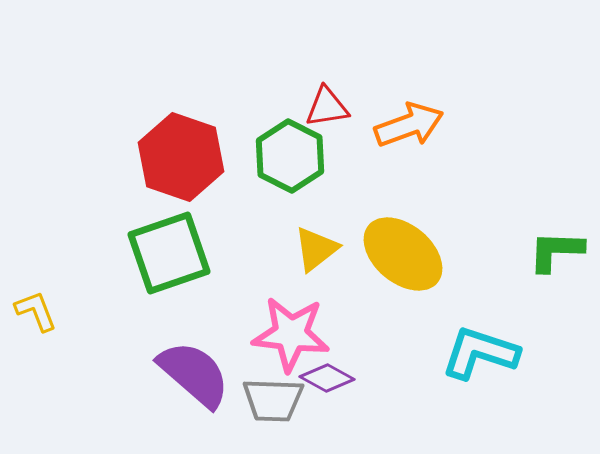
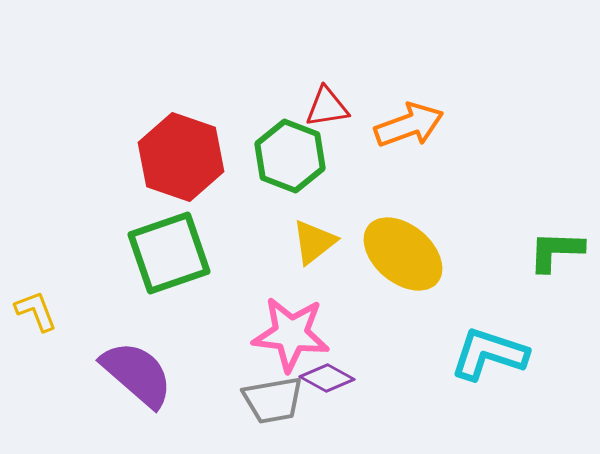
green hexagon: rotated 6 degrees counterclockwise
yellow triangle: moved 2 px left, 7 px up
cyan L-shape: moved 9 px right, 1 px down
purple semicircle: moved 57 px left
gray trapezoid: rotated 12 degrees counterclockwise
